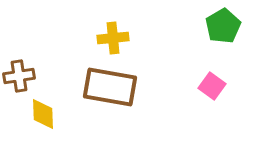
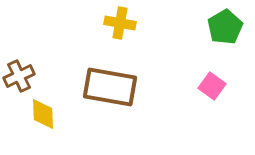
green pentagon: moved 2 px right, 1 px down
yellow cross: moved 7 px right, 15 px up; rotated 16 degrees clockwise
brown cross: rotated 16 degrees counterclockwise
